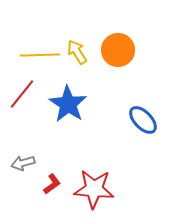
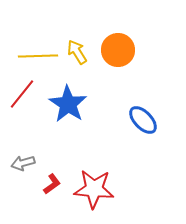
yellow line: moved 2 px left, 1 px down
